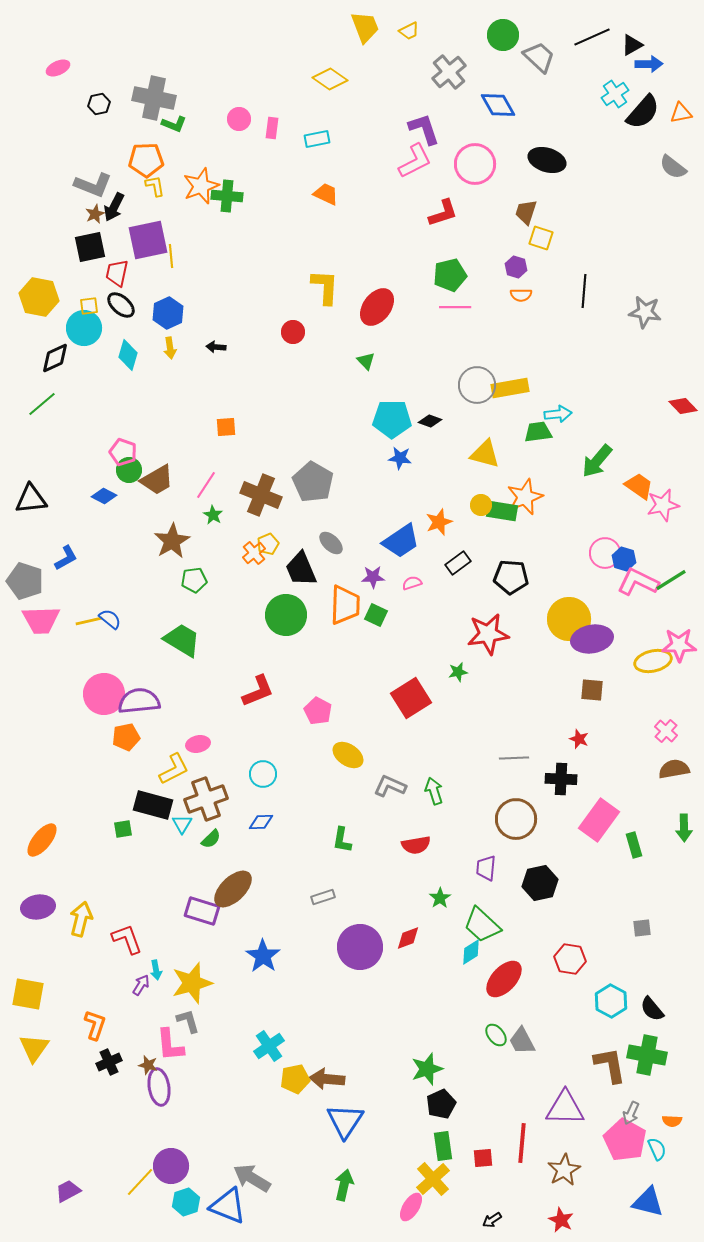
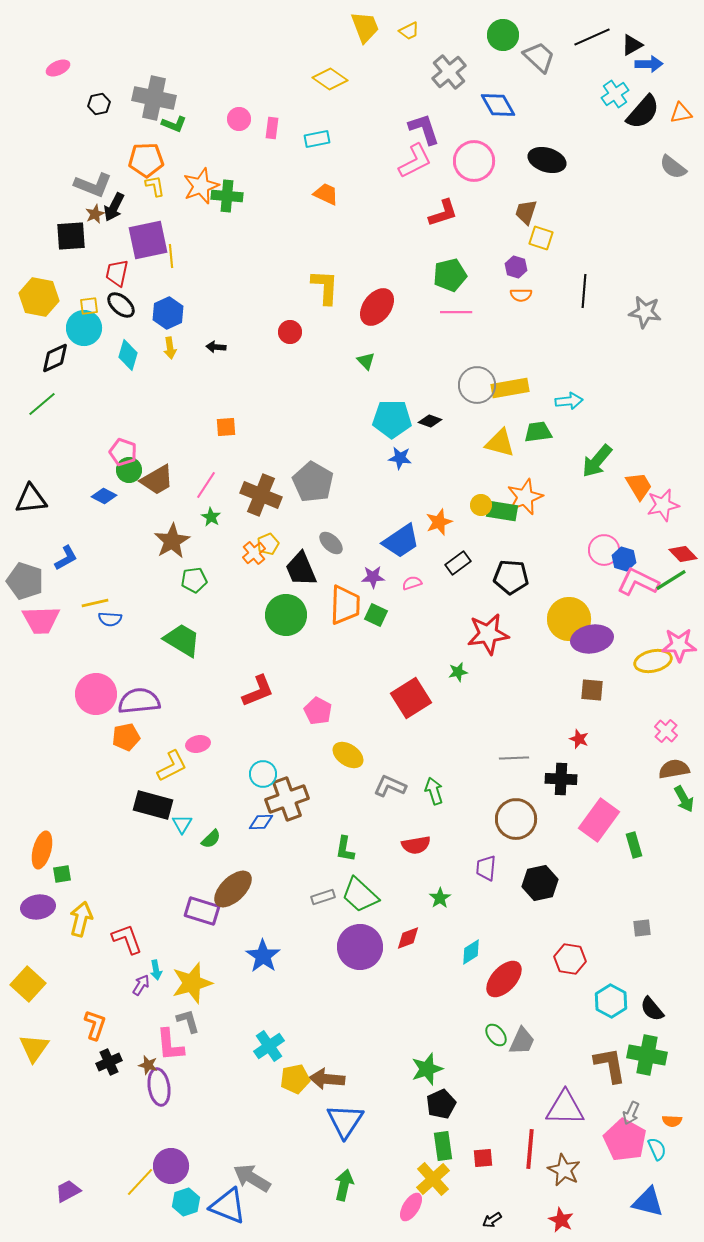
pink circle at (475, 164): moved 1 px left, 3 px up
black square at (90, 247): moved 19 px left, 11 px up; rotated 8 degrees clockwise
pink line at (455, 307): moved 1 px right, 5 px down
red circle at (293, 332): moved 3 px left
red diamond at (683, 406): moved 148 px down
cyan arrow at (558, 414): moved 11 px right, 13 px up
yellow triangle at (485, 454): moved 15 px right, 11 px up
orange trapezoid at (639, 486): rotated 24 degrees clockwise
green star at (213, 515): moved 2 px left, 2 px down
pink circle at (605, 553): moved 1 px left, 3 px up
blue semicircle at (110, 619): rotated 145 degrees clockwise
yellow line at (89, 621): moved 6 px right, 18 px up
pink circle at (104, 694): moved 8 px left
yellow L-shape at (174, 769): moved 2 px left, 3 px up
brown cross at (206, 799): moved 81 px right
green arrow at (684, 828): moved 29 px up; rotated 28 degrees counterclockwise
green square at (123, 829): moved 61 px left, 45 px down
orange ellipse at (42, 840): moved 10 px down; rotated 24 degrees counterclockwise
green L-shape at (342, 840): moved 3 px right, 9 px down
green trapezoid at (482, 925): moved 122 px left, 30 px up
yellow square at (28, 994): moved 10 px up; rotated 32 degrees clockwise
gray trapezoid at (522, 1041): rotated 128 degrees counterclockwise
red line at (522, 1143): moved 8 px right, 6 px down
brown star at (564, 1170): rotated 16 degrees counterclockwise
